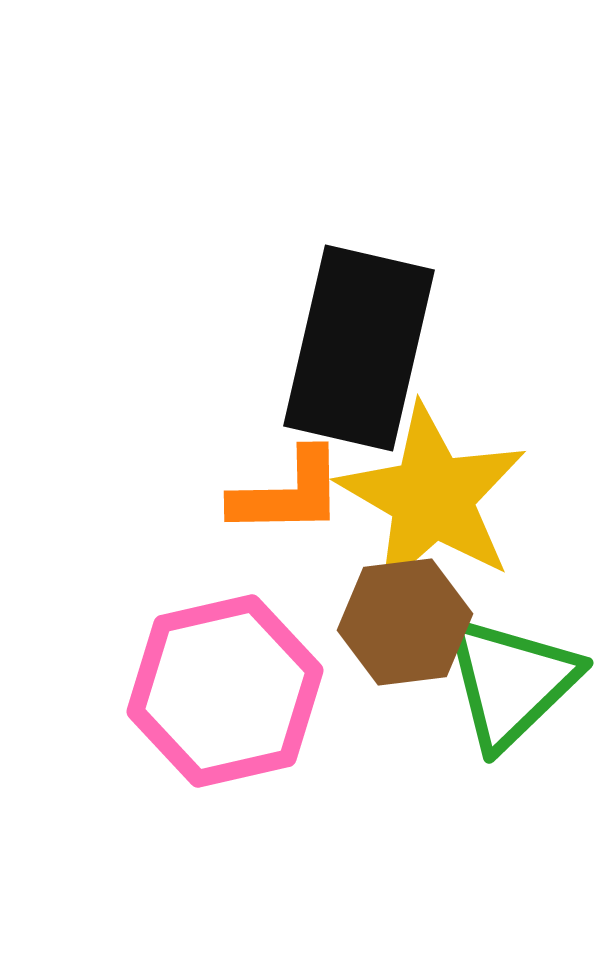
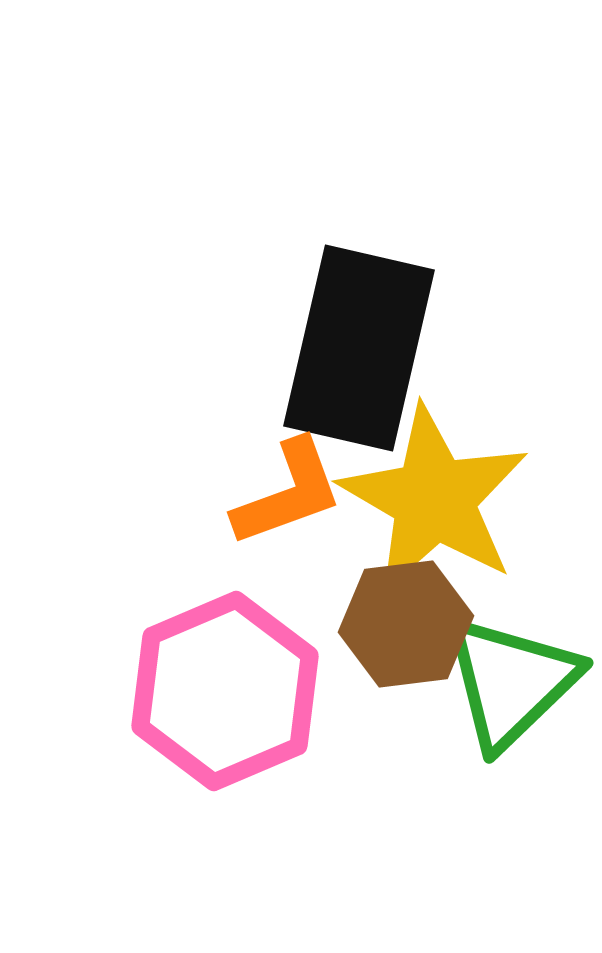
orange L-shape: rotated 19 degrees counterclockwise
yellow star: moved 2 px right, 2 px down
brown hexagon: moved 1 px right, 2 px down
pink hexagon: rotated 10 degrees counterclockwise
